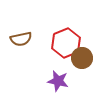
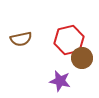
red hexagon: moved 3 px right, 3 px up; rotated 8 degrees clockwise
purple star: moved 2 px right
